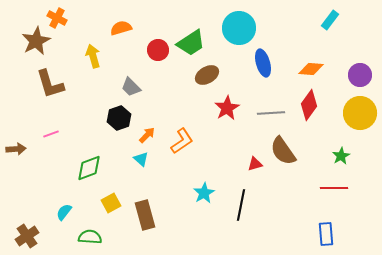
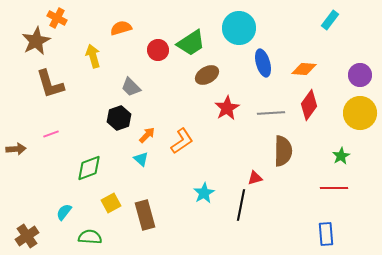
orange diamond: moved 7 px left
brown semicircle: rotated 144 degrees counterclockwise
red triangle: moved 14 px down
